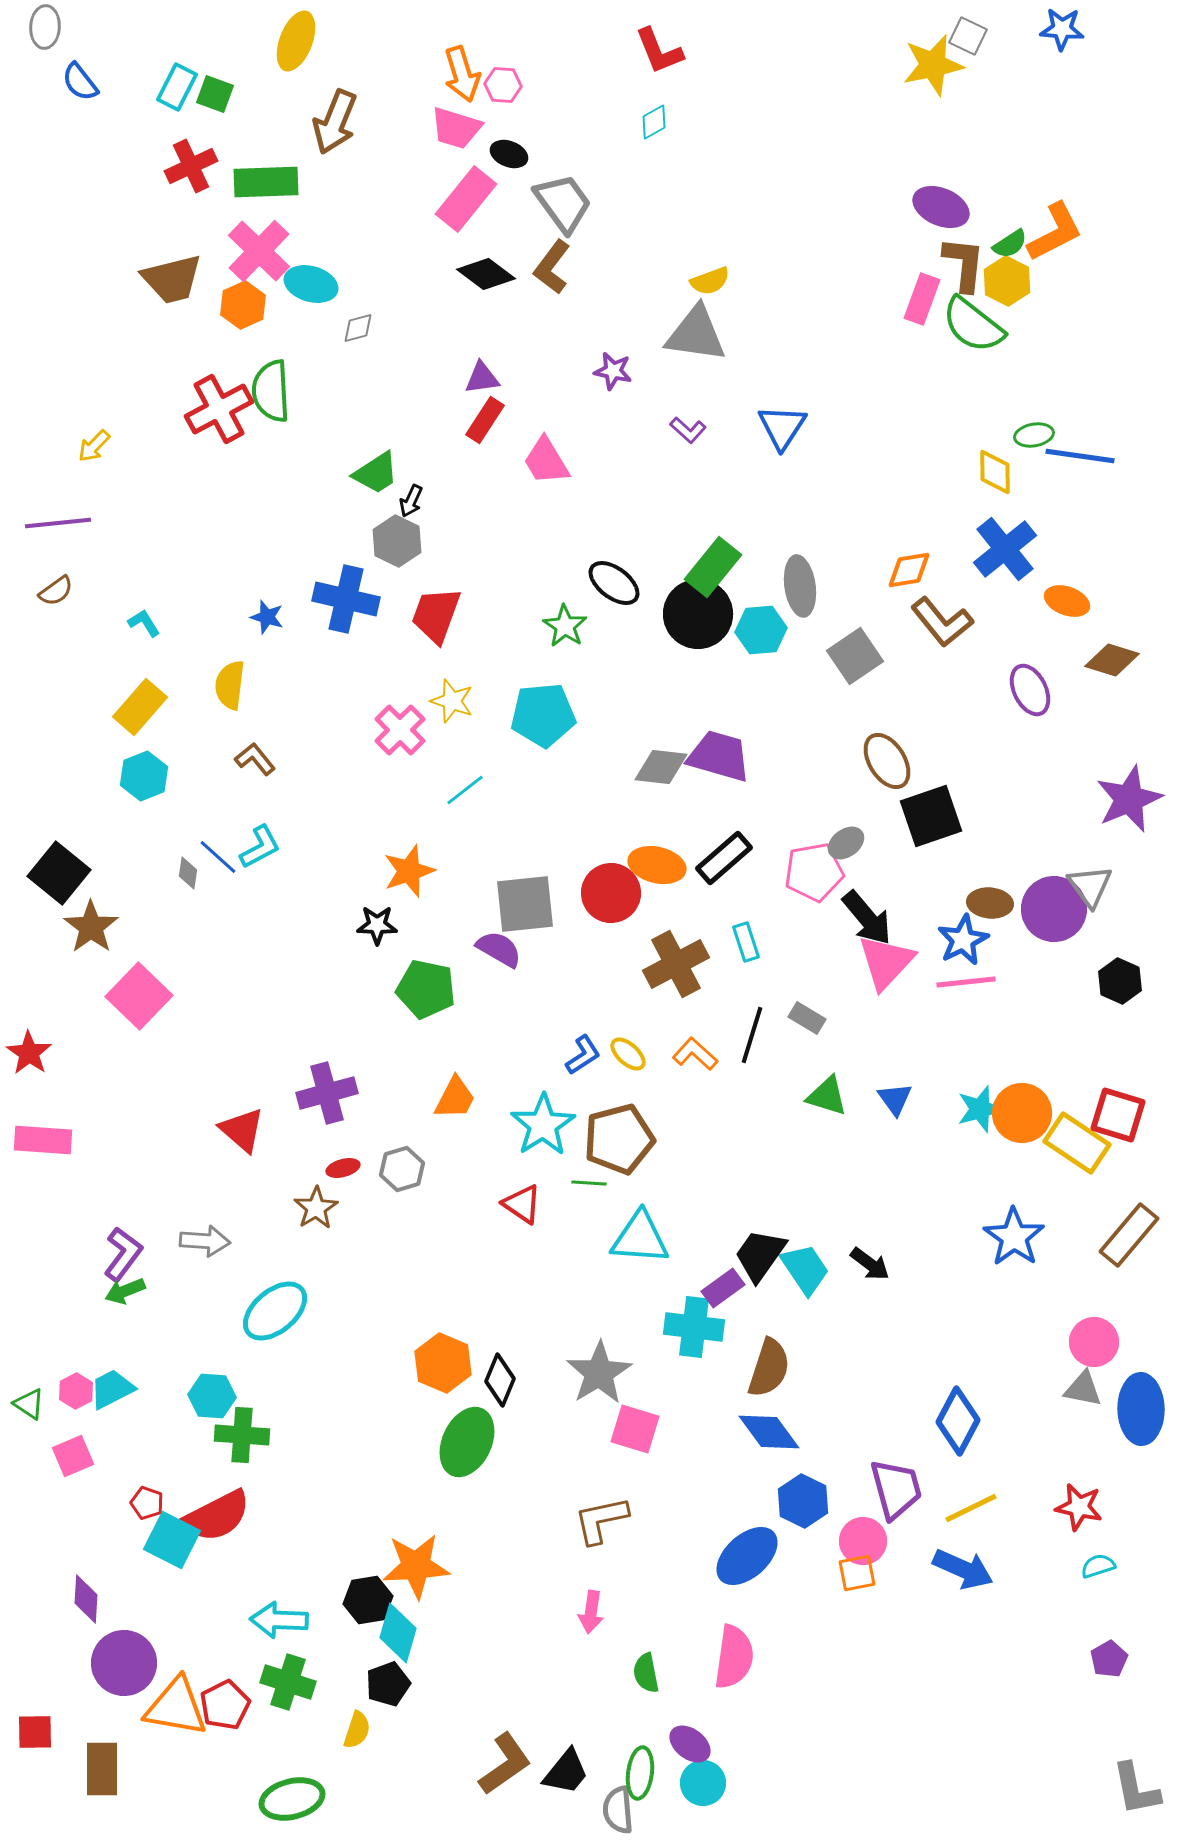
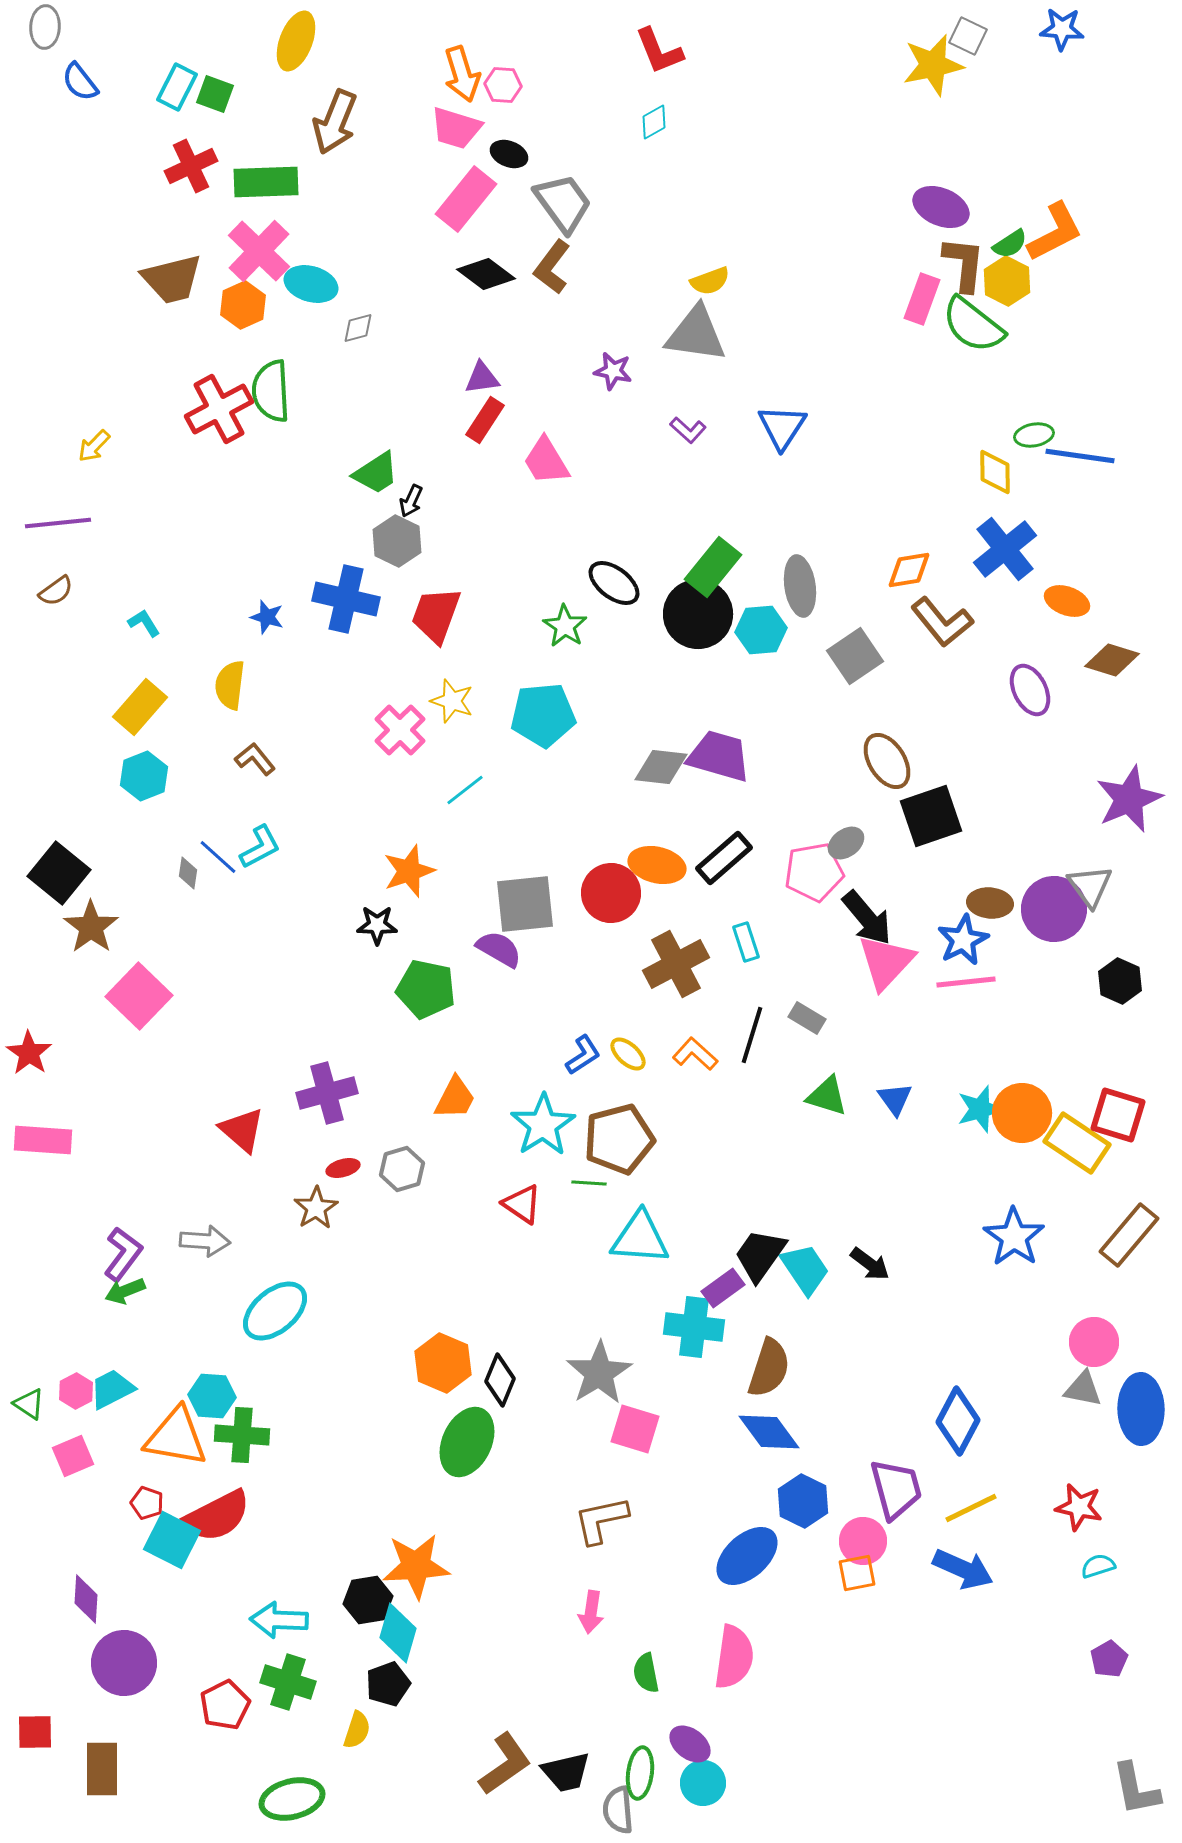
orange triangle at (176, 1707): moved 270 px up
black trapezoid at (566, 1772): rotated 38 degrees clockwise
